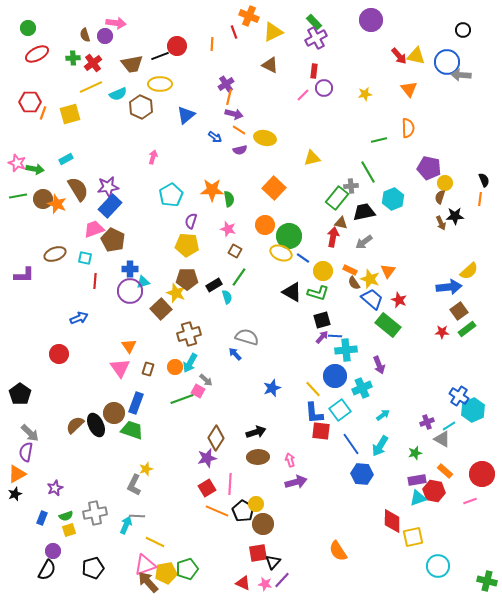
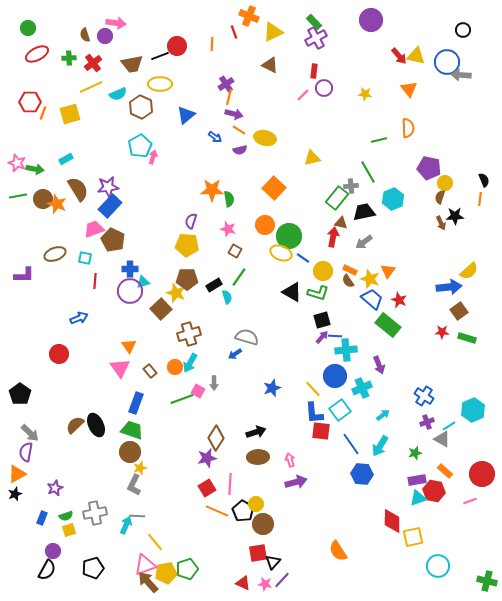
green cross at (73, 58): moved 4 px left
yellow star at (365, 94): rotated 16 degrees clockwise
cyan pentagon at (171, 195): moved 31 px left, 49 px up
brown semicircle at (354, 283): moved 6 px left, 2 px up
green rectangle at (467, 329): moved 9 px down; rotated 54 degrees clockwise
blue arrow at (235, 354): rotated 80 degrees counterclockwise
brown rectangle at (148, 369): moved 2 px right, 2 px down; rotated 56 degrees counterclockwise
gray arrow at (206, 380): moved 8 px right, 3 px down; rotated 48 degrees clockwise
blue cross at (459, 396): moved 35 px left
brown circle at (114, 413): moved 16 px right, 39 px down
yellow star at (146, 469): moved 6 px left, 1 px up
yellow line at (155, 542): rotated 24 degrees clockwise
